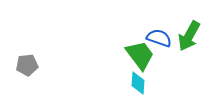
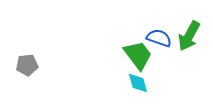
green trapezoid: moved 2 px left
cyan diamond: rotated 20 degrees counterclockwise
